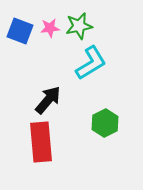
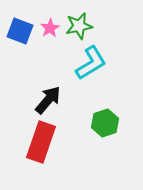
pink star: rotated 24 degrees counterclockwise
green hexagon: rotated 8 degrees clockwise
red rectangle: rotated 24 degrees clockwise
